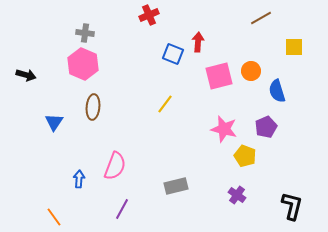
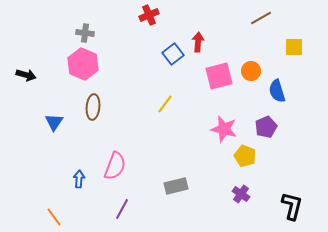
blue square: rotated 30 degrees clockwise
purple cross: moved 4 px right, 1 px up
